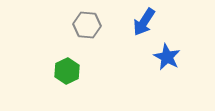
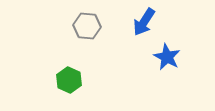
gray hexagon: moved 1 px down
green hexagon: moved 2 px right, 9 px down; rotated 10 degrees counterclockwise
